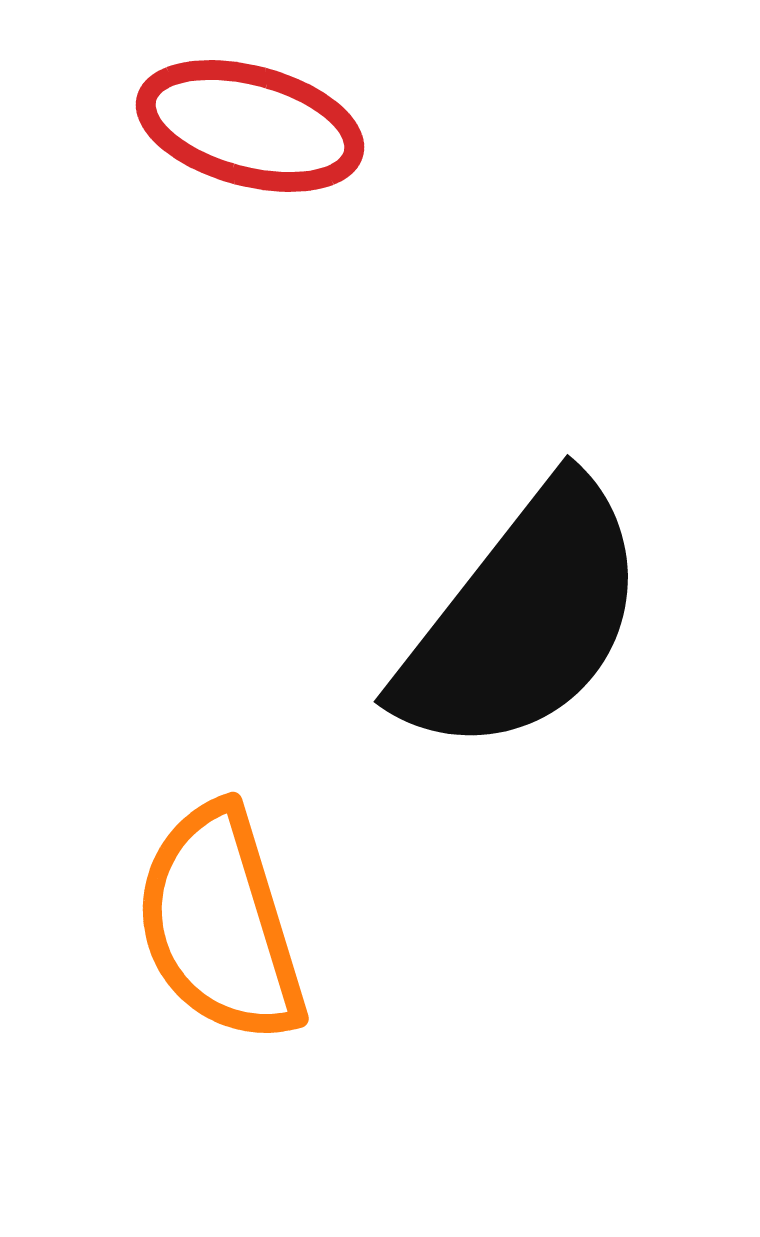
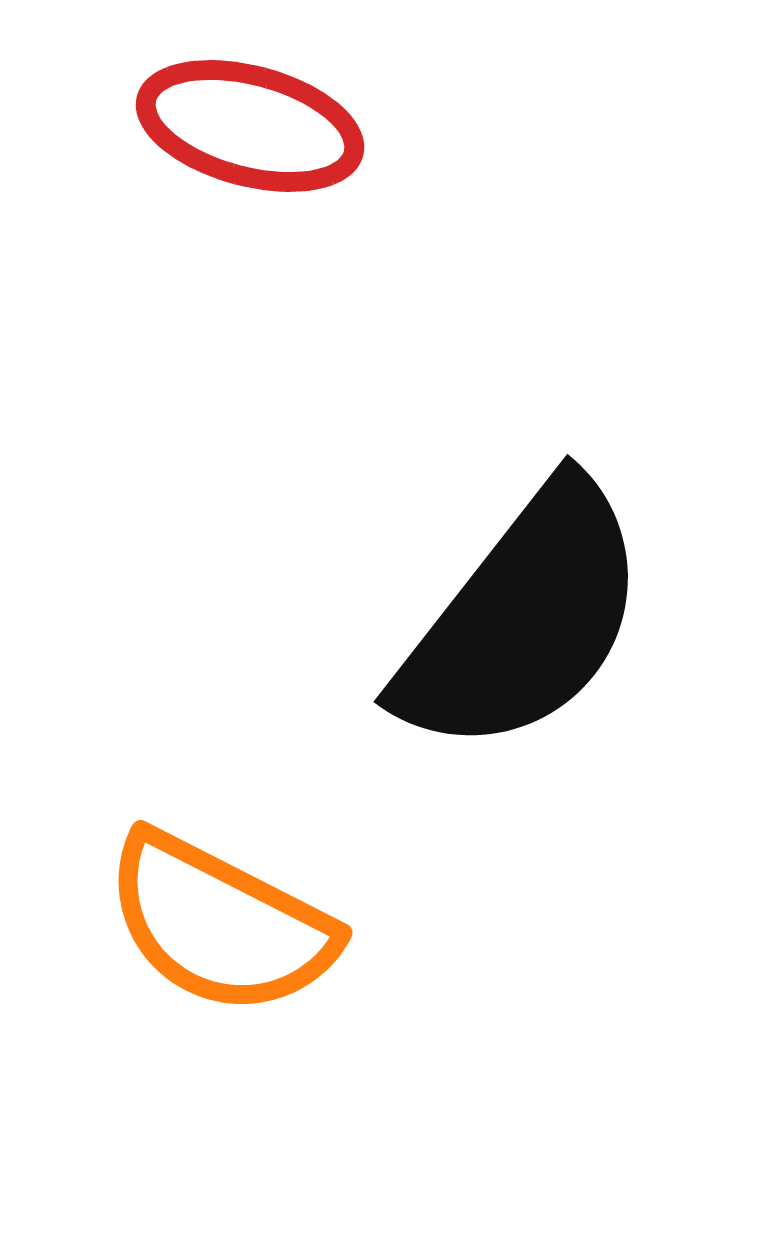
orange semicircle: rotated 46 degrees counterclockwise
